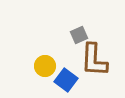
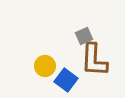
gray square: moved 5 px right, 1 px down
